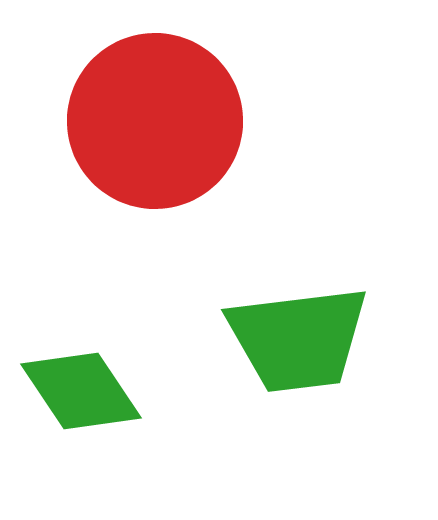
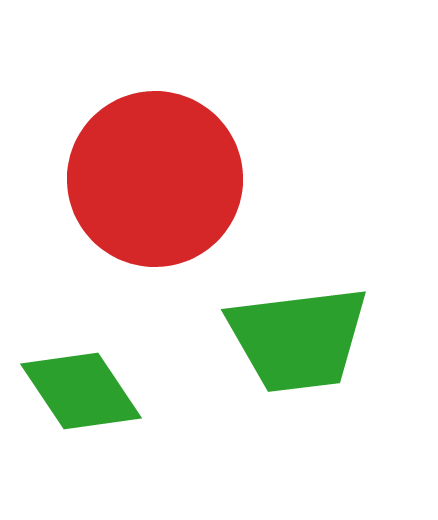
red circle: moved 58 px down
